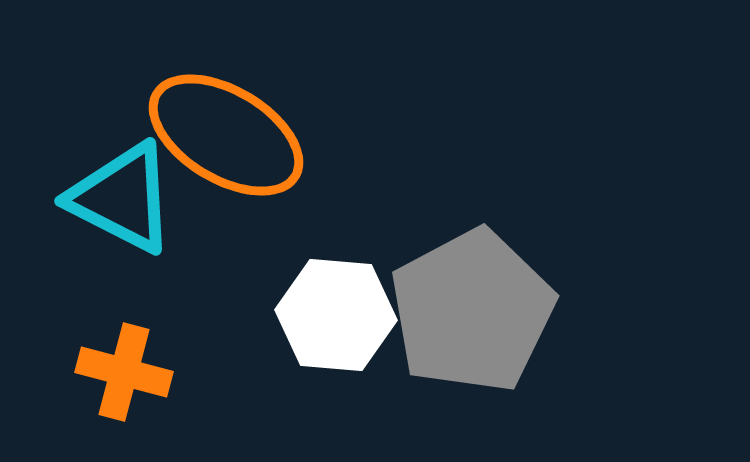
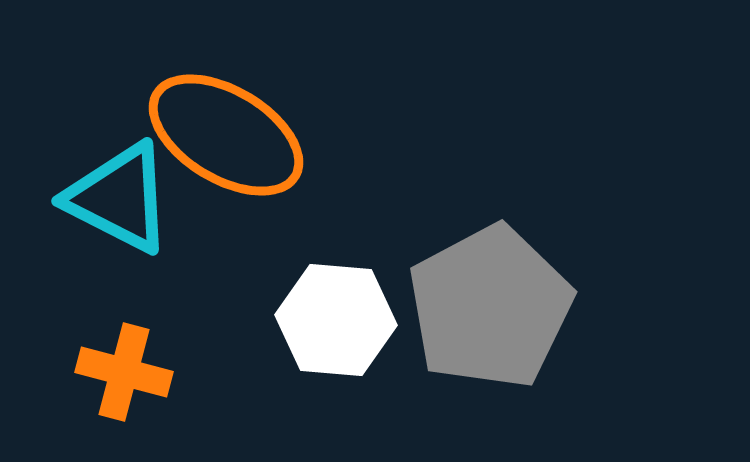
cyan triangle: moved 3 px left
gray pentagon: moved 18 px right, 4 px up
white hexagon: moved 5 px down
